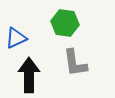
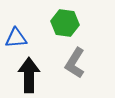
blue triangle: rotated 20 degrees clockwise
gray L-shape: rotated 40 degrees clockwise
